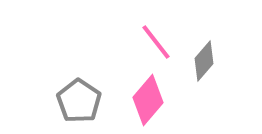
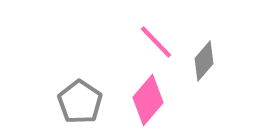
pink line: rotated 6 degrees counterclockwise
gray pentagon: moved 1 px right, 1 px down
